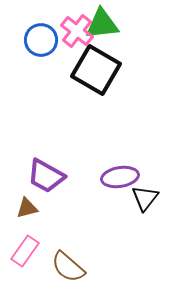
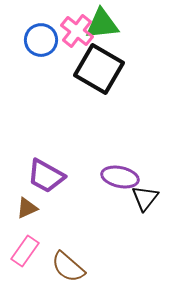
black square: moved 3 px right, 1 px up
purple ellipse: rotated 21 degrees clockwise
brown triangle: rotated 10 degrees counterclockwise
